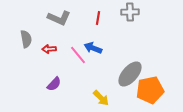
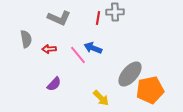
gray cross: moved 15 px left
